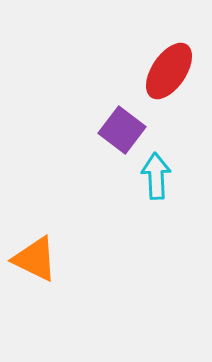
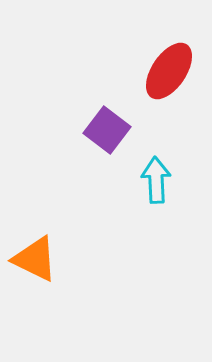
purple square: moved 15 px left
cyan arrow: moved 4 px down
